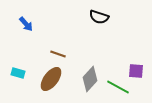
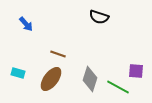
gray diamond: rotated 25 degrees counterclockwise
